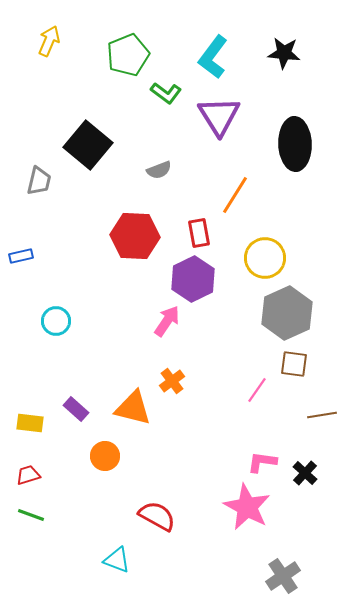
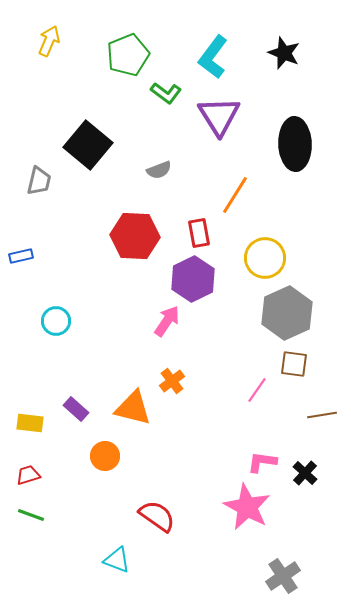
black star: rotated 16 degrees clockwise
red semicircle: rotated 6 degrees clockwise
